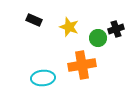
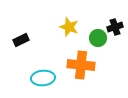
black rectangle: moved 13 px left, 20 px down; rotated 49 degrees counterclockwise
black cross: moved 1 px left, 2 px up
orange cross: moved 1 px left; rotated 16 degrees clockwise
